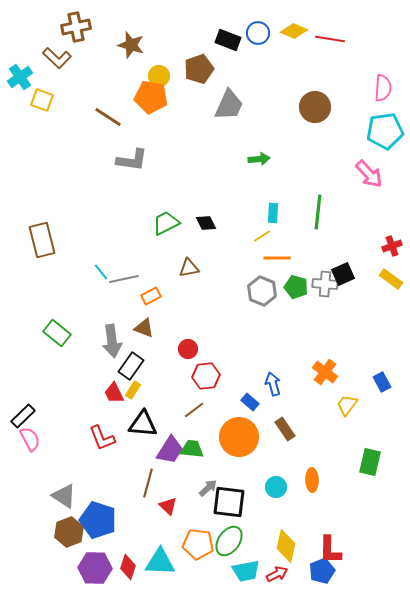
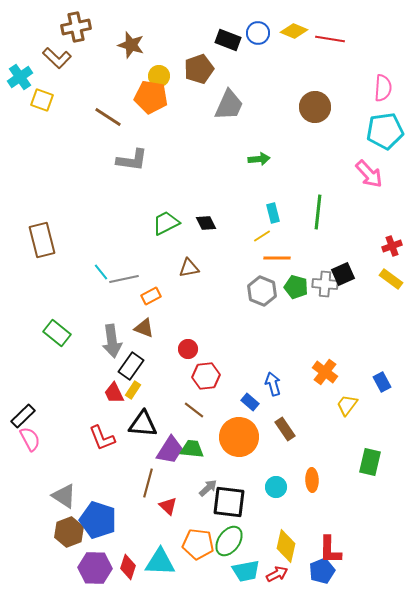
cyan rectangle at (273, 213): rotated 18 degrees counterclockwise
brown line at (194, 410): rotated 75 degrees clockwise
